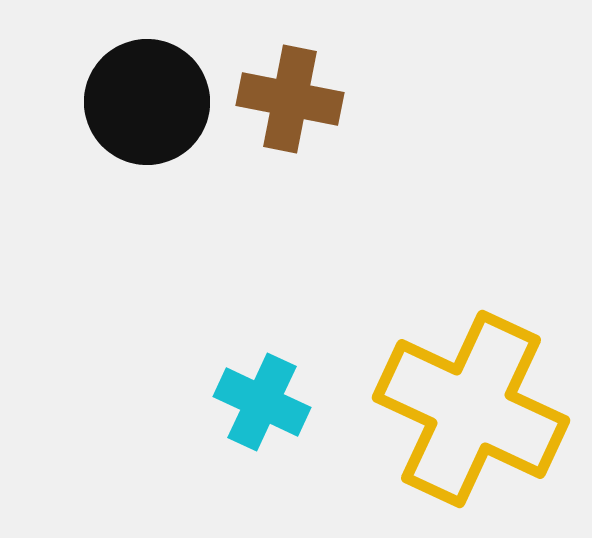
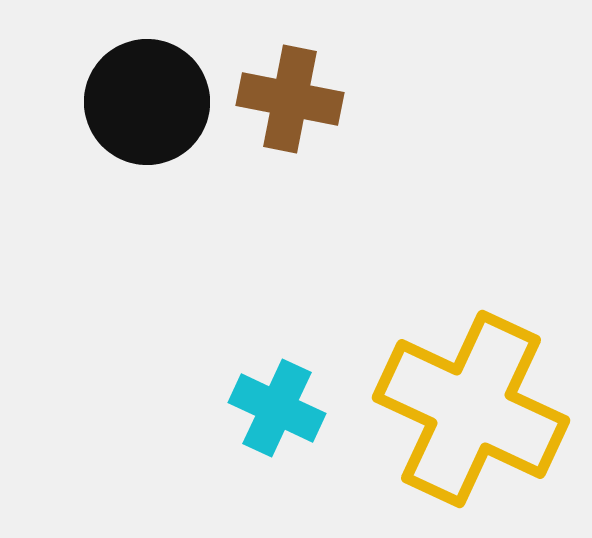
cyan cross: moved 15 px right, 6 px down
